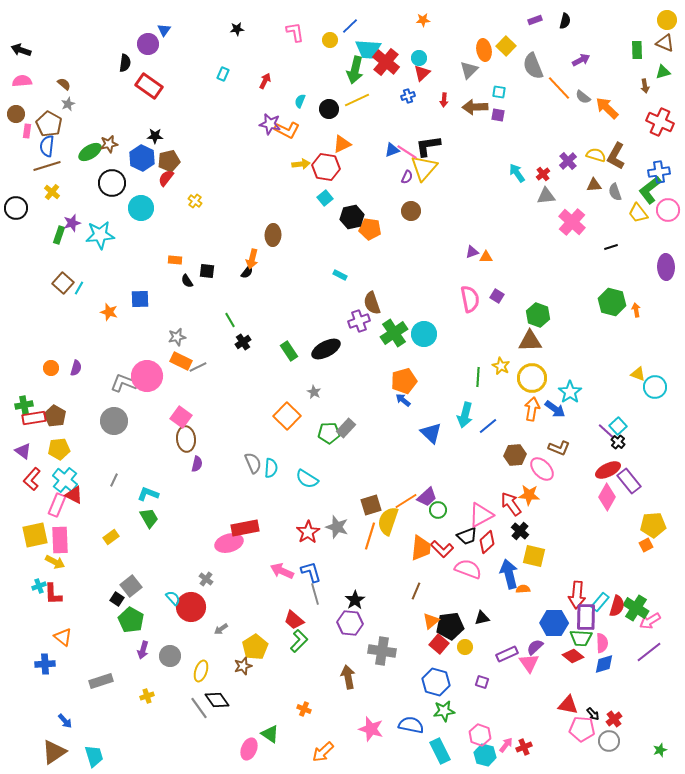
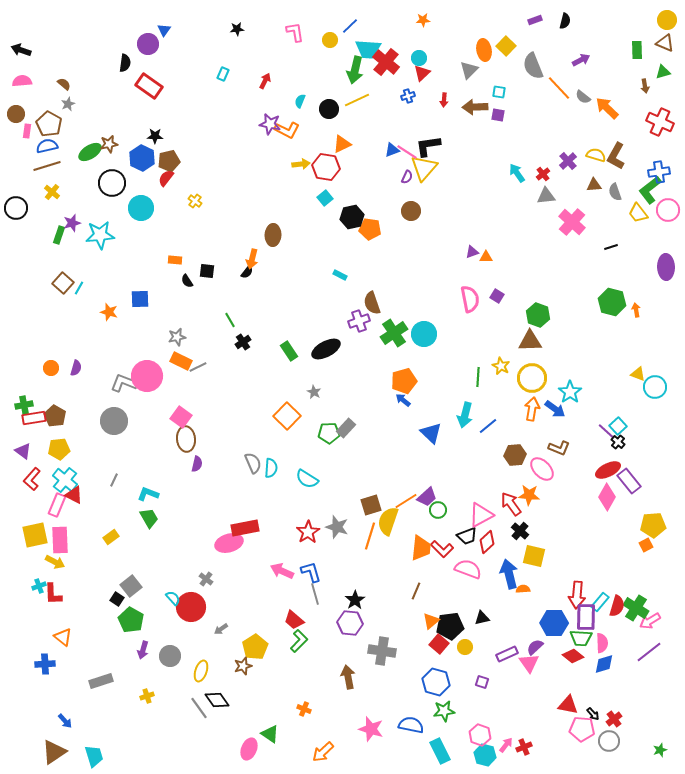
blue semicircle at (47, 146): rotated 70 degrees clockwise
